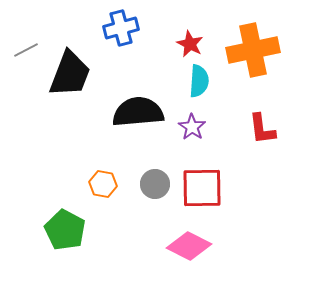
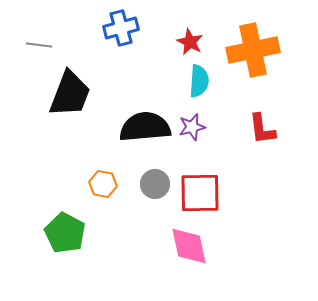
red star: moved 2 px up
gray line: moved 13 px right, 5 px up; rotated 35 degrees clockwise
black trapezoid: moved 20 px down
black semicircle: moved 7 px right, 15 px down
purple star: rotated 24 degrees clockwise
red square: moved 2 px left, 5 px down
green pentagon: moved 3 px down
pink diamond: rotated 51 degrees clockwise
